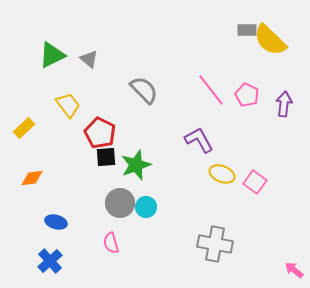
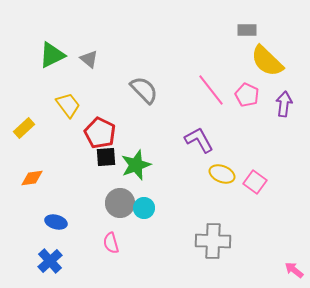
yellow semicircle: moved 3 px left, 21 px down
cyan circle: moved 2 px left, 1 px down
gray cross: moved 2 px left, 3 px up; rotated 8 degrees counterclockwise
